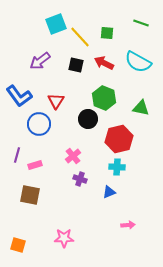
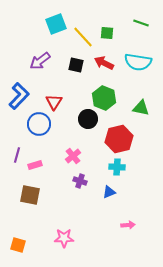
yellow line: moved 3 px right
cyan semicircle: rotated 20 degrees counterclockwise
blue L-shape: rotated 100 degrees counterclockwise
red triangle: moved 2 px left, 1 px down
purple cross: moved 2 px down
